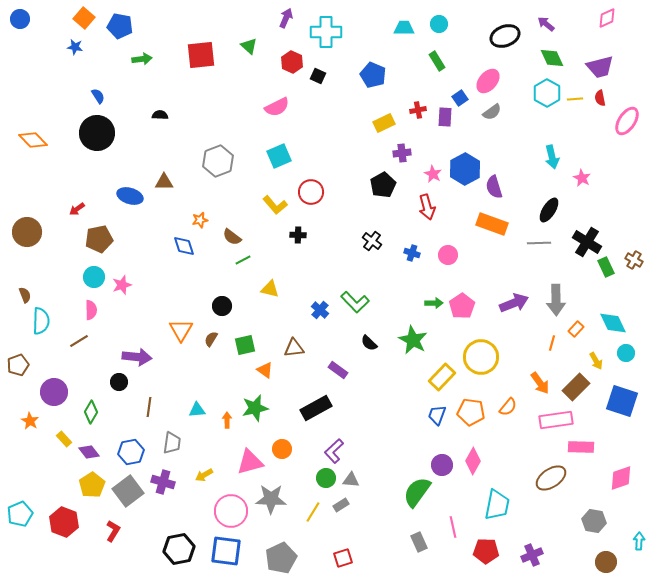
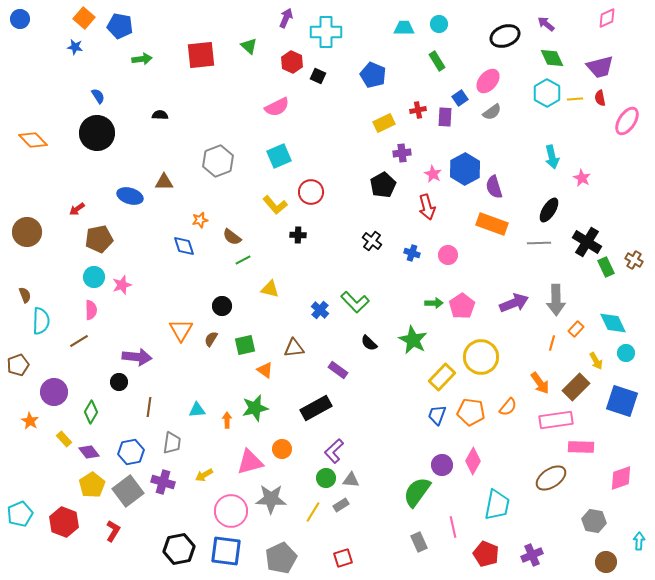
red pentagon at (486, 551): moved 3 px down; rotated 20 degrees clockwise
